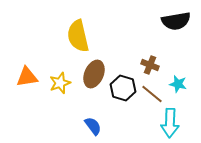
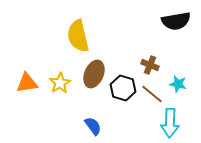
orange triangle: moved 6 px down
yellow star: rotated 10 degrees counterclockwise
